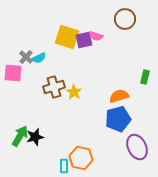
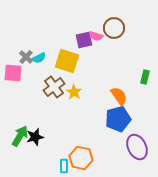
brown circle: moved 11 px left, 9 px down
yellow square: moved 24 px down
brown cross: rotated 20 degrees counterclockwise
orange semicircle: rotated 72 degrees clockwise
